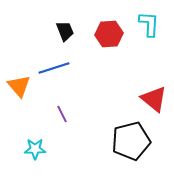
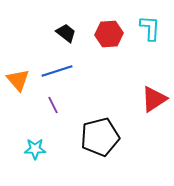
cyan L-shape: moved 1 px right, 4 px down
black trapezoid: moved 1 px right, 2 px down; rotated 30 degrees counterclockwise
blue line: moved 3 px right, 3 px down
orange triangle: moved 1 px left, 6 px up
red triangle: rotated 48 degrees clockwise
purple line: moved 9 px left, 9 px up
black pentagon: moved 31 px left, 4 px up
